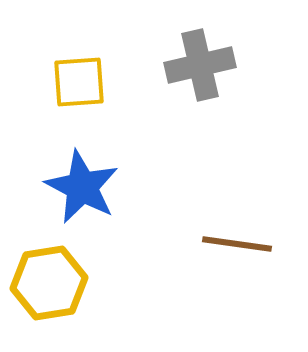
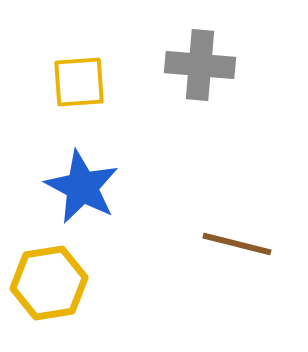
gray cross: rotated 18 degrees clockwise
brown line: rotated 6 degrees clockwise
